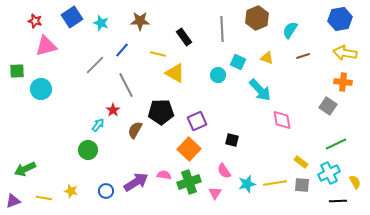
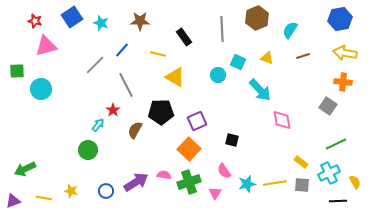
yellow triangle at (175, 73): moved 4 px down
